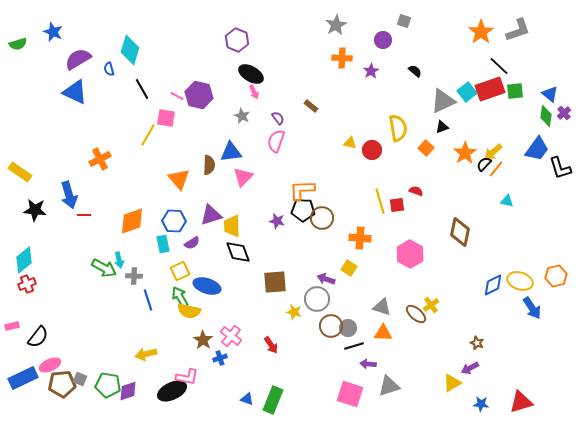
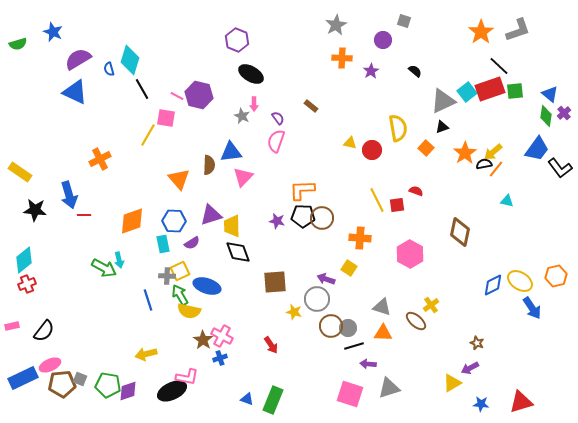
cyan diamond at (130, 50): moved 10 px down
pink arrow at (254, 92): moved 12 px down; rotated 24 degrees clockwise
black semicircle at (484, 164): rotated 35 degrees clockwise
black L-shape at (560, 168): rotated 20 degrees counterclockwise
yellow line at (380, 201): moved 3 px left, 1 px up; rotated 10 degrees counterclockwise
black pentagon at (303, 210): moved 6 px down
gray cross at (134, 276): moved 33 px right
yellow ellipse at (520, 281): rotated 15 degrees clockwise
green arrow at (180, 297): moved 2 px up
brown ellipse at (416, 314): moved 7 px down
pink cross at (231, 336): moved 9 px left; rotated 10 degrees counterclockwise
black semicircle at (38, 337): moved 6 px right, 6 px up
gray triangle at (389, 386): moved 2 px down
